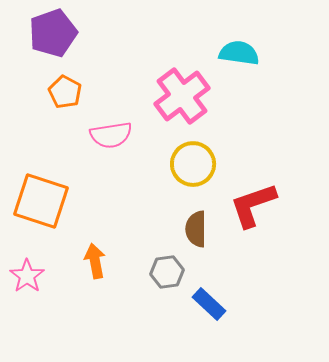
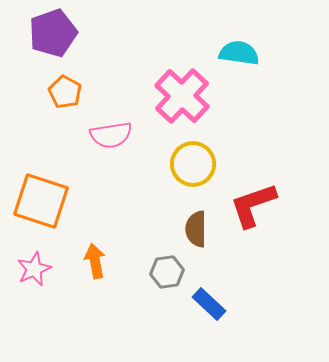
pink cross: rotated 10 degrees counterclockwise
pink star: moved 7 px right, 7 px up; rotated 12 degrees clockwise
